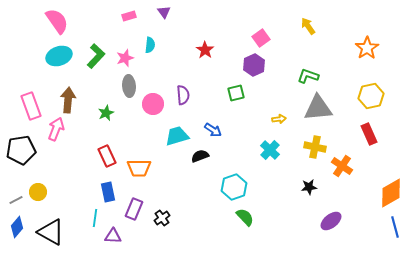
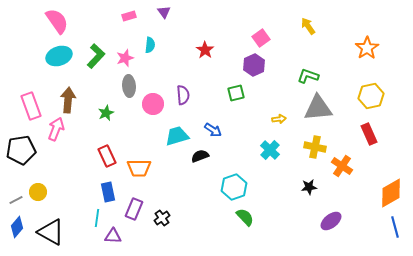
cyan line at (95, 218): moved 2 px right
